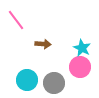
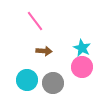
pink line: moved 19 px right, 1 px down
brown arrow: moved 1 px right, 7 px down
pink circle: moved 2 px right
gray circle: moved 1 px left
